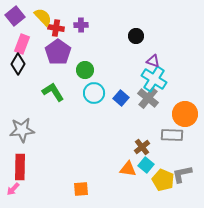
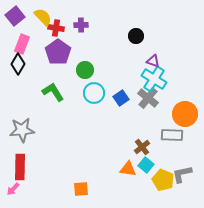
blue square: rotated 14 degrees clockwise
